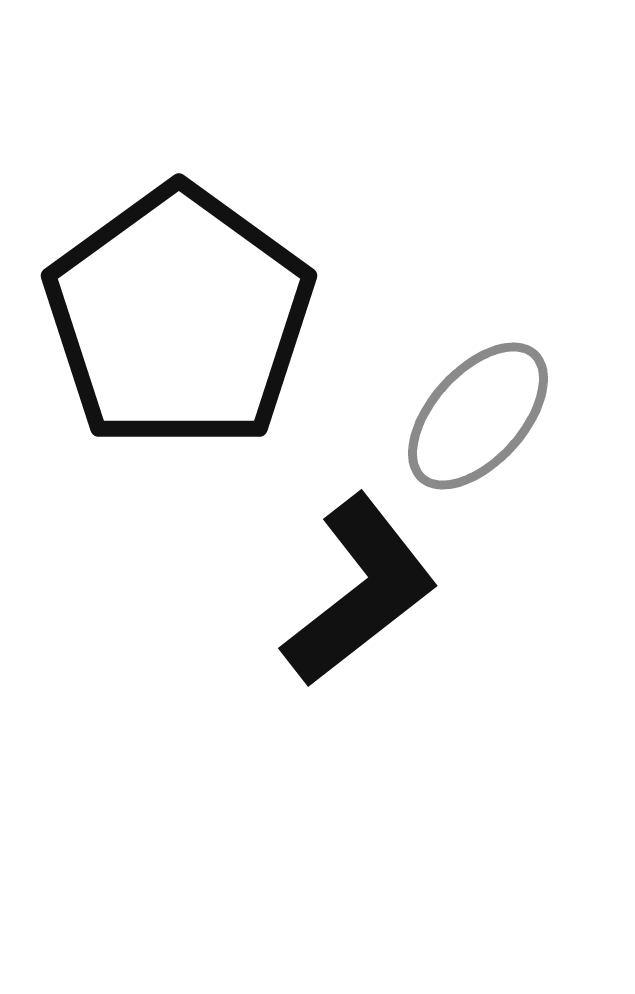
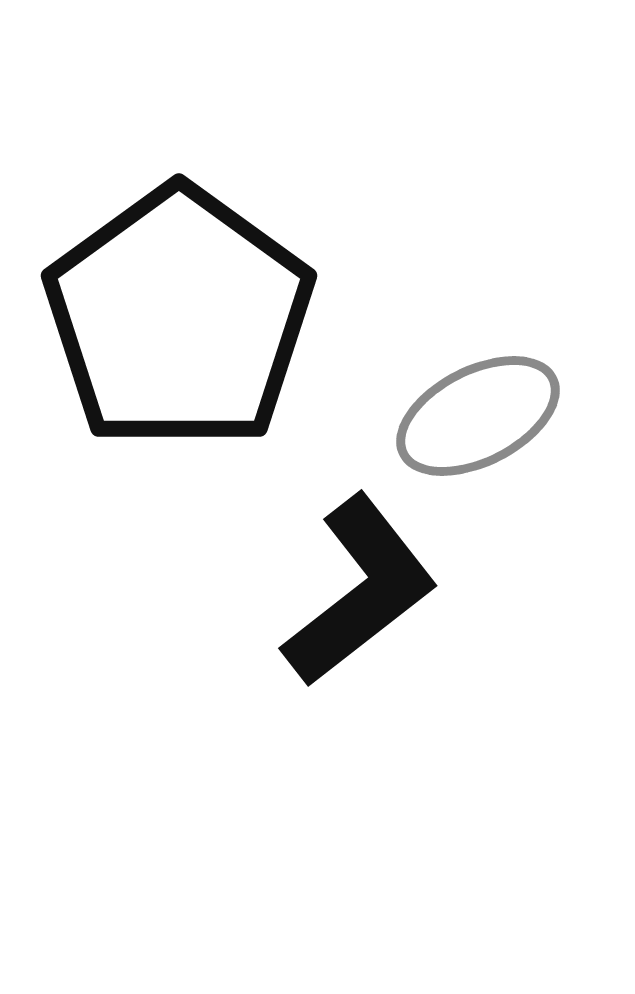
gray ellipse: rotated 21 degrees clockwise
